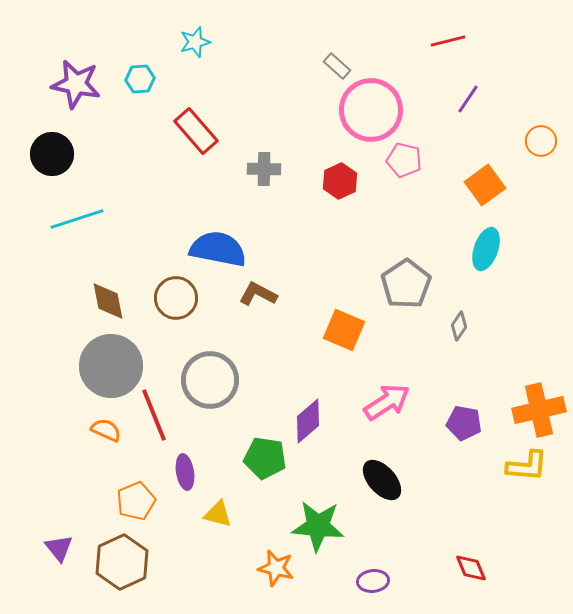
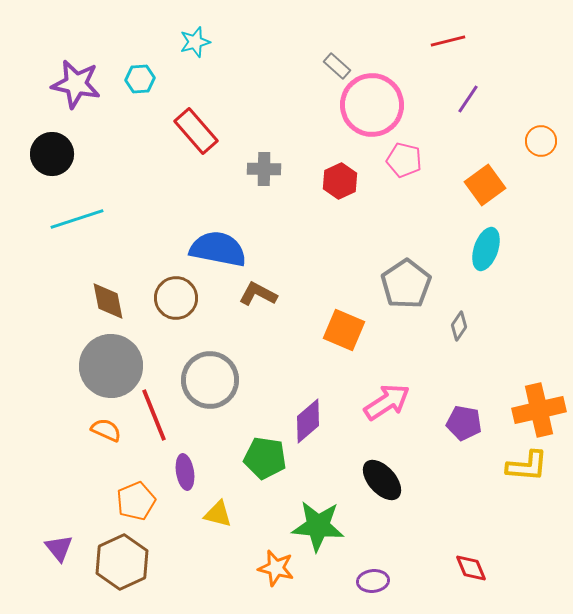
pink circle at (371, 110): moved 1 px right, 5 px up
